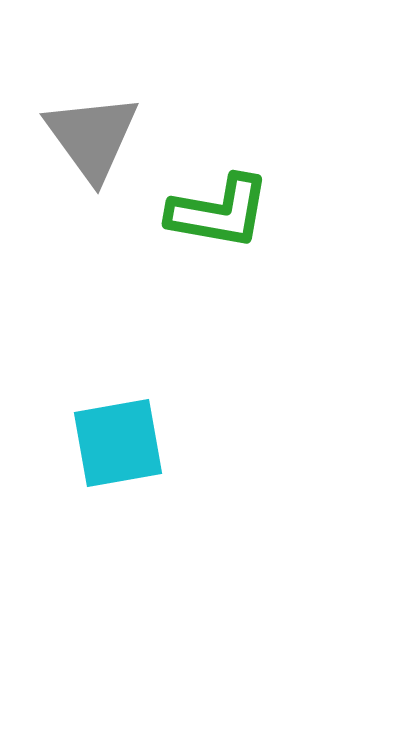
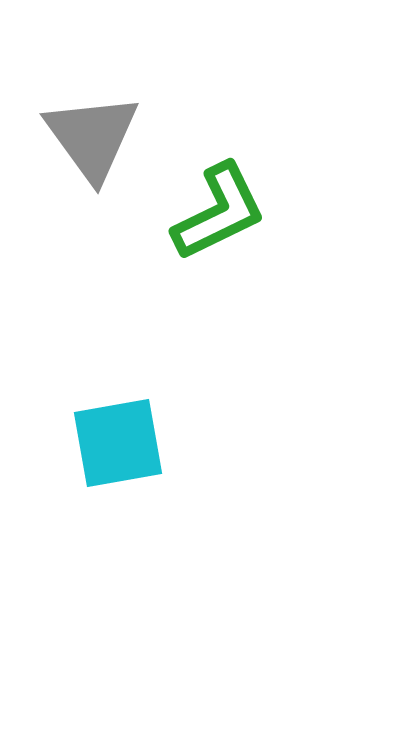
green L-shape: rotated 36 degrees counterclockwise
